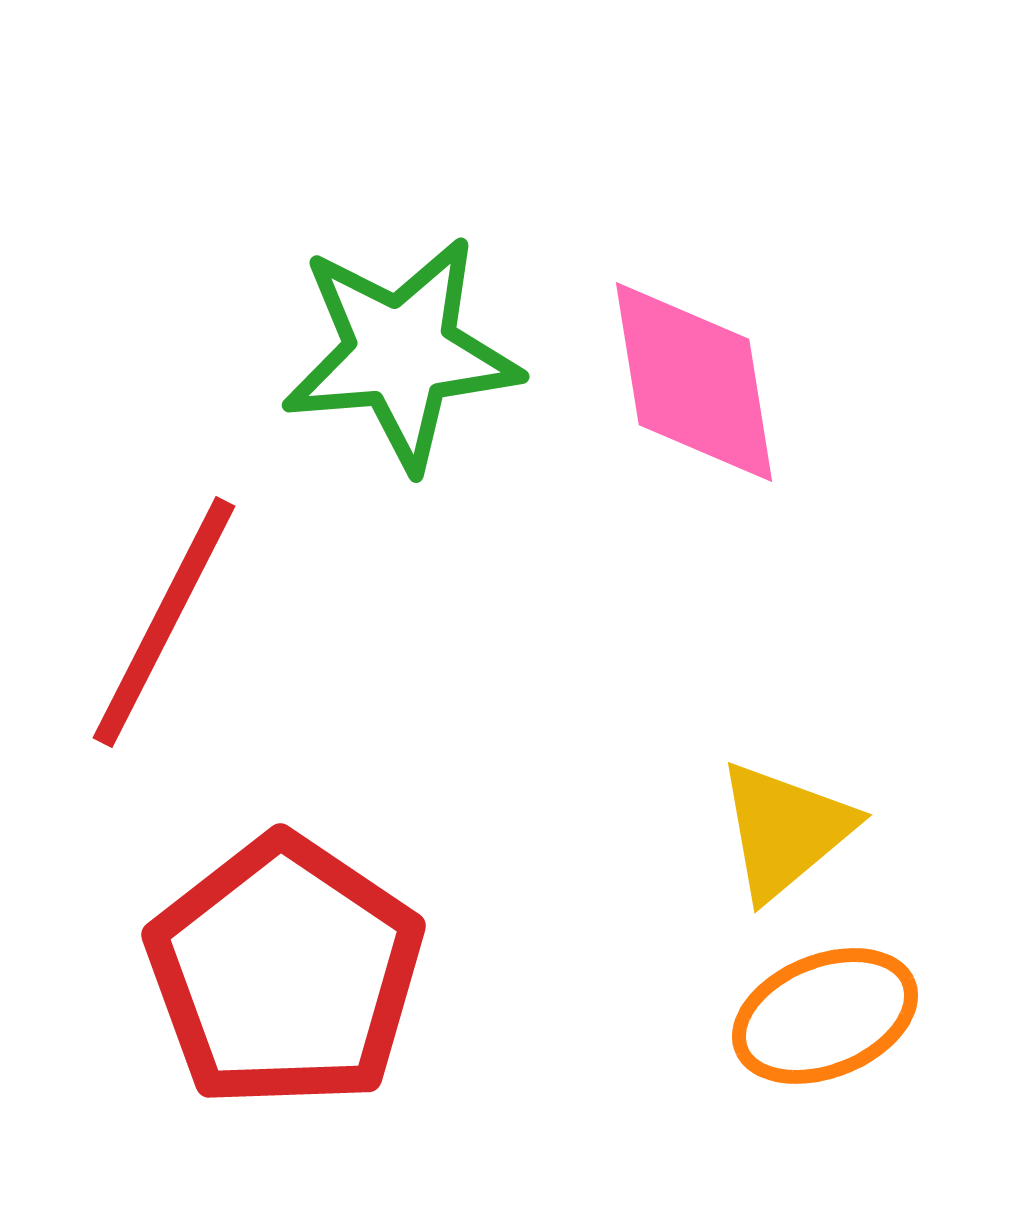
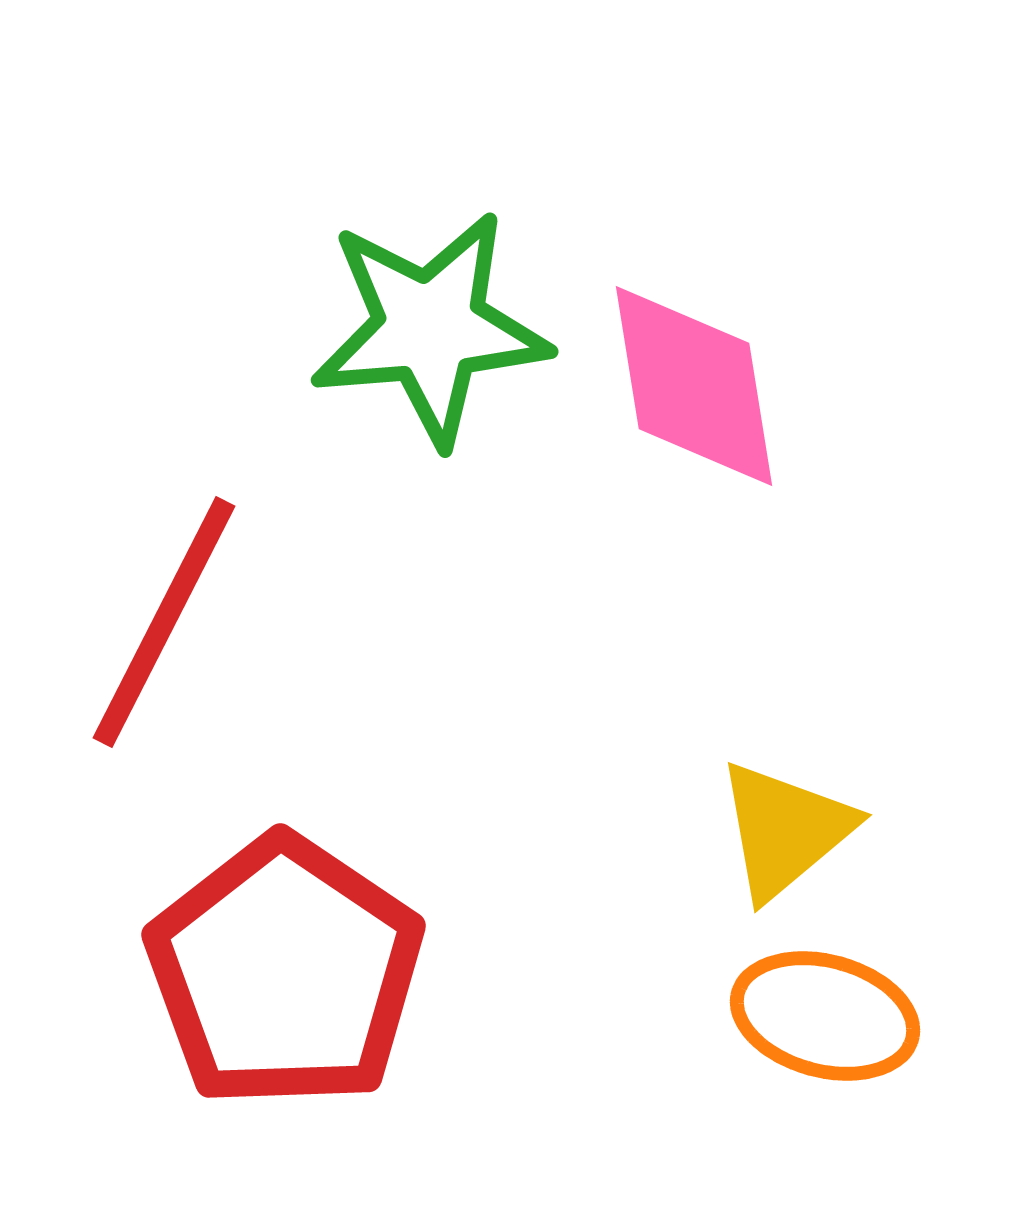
green star: moved 29 px right, 25 px up
pink diamond: moved 4 px down
orange ellipse: rotated 37 degrees clockwise
